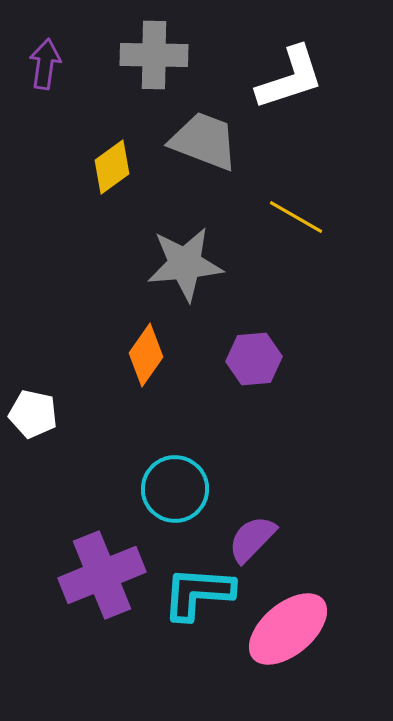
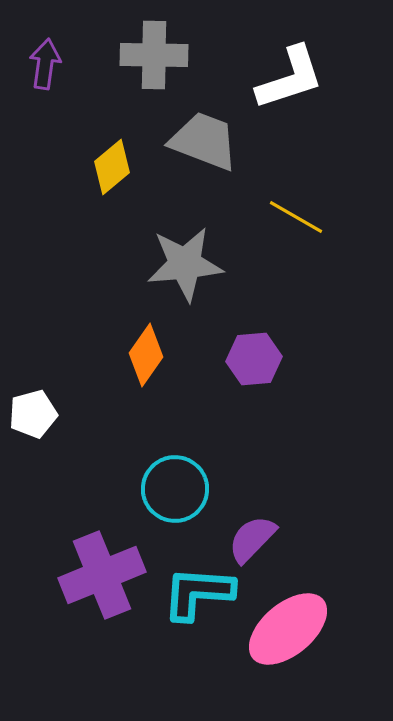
yellow diamond: rotated 4 degrees counterclockwise
white pentagon: rotated 27 degrees counterclockwise
